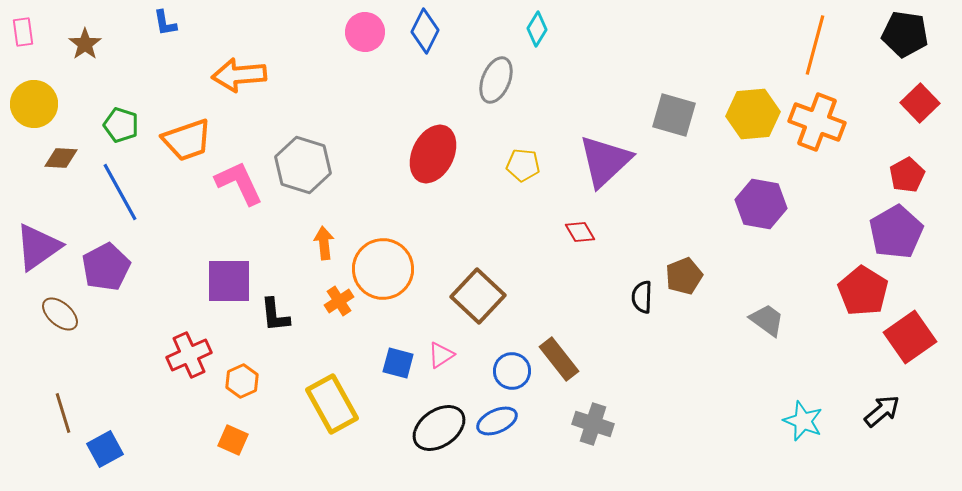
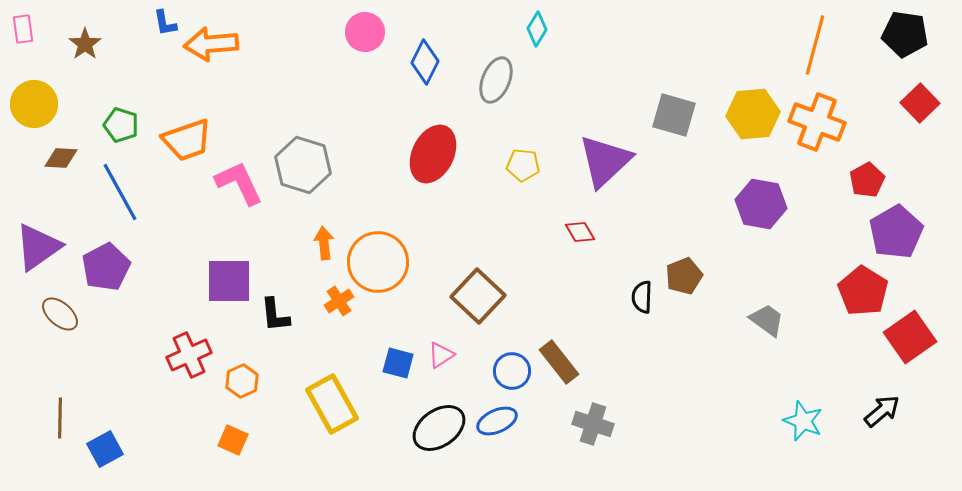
blue diamond at (425, 31): moved 31 px down
pink rectangle at (23, 32): moved 3 px up
orange arrow at (239, 75): moved 28 px left, 31 px up
red pentagon at (907, 175): moved 40 px left, 5 px down
orange circle at (383, 269): moved 5 px left, 7 px up
brown rectangle at (559, 359): moved 3 px down
brown line at (63, 413): moved 3 px left, 5 px down; rotated 18 degrees clockwise
